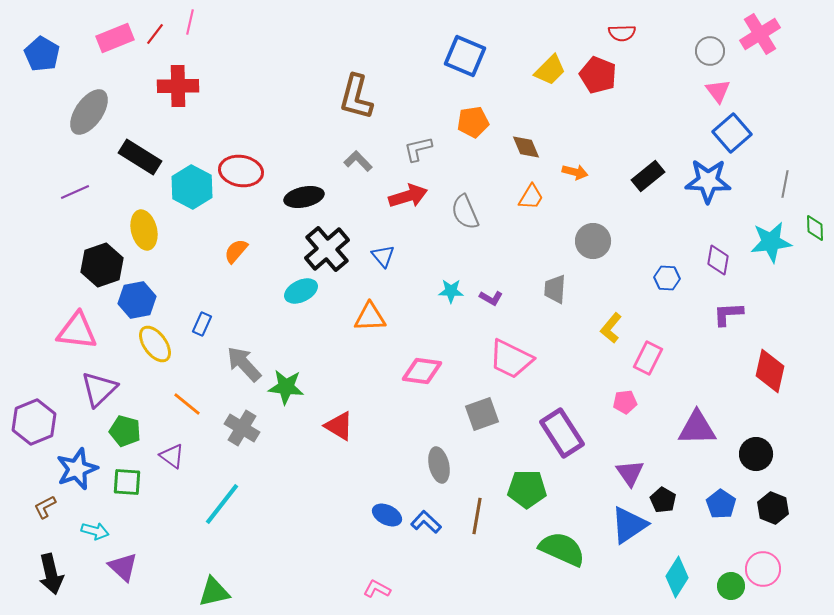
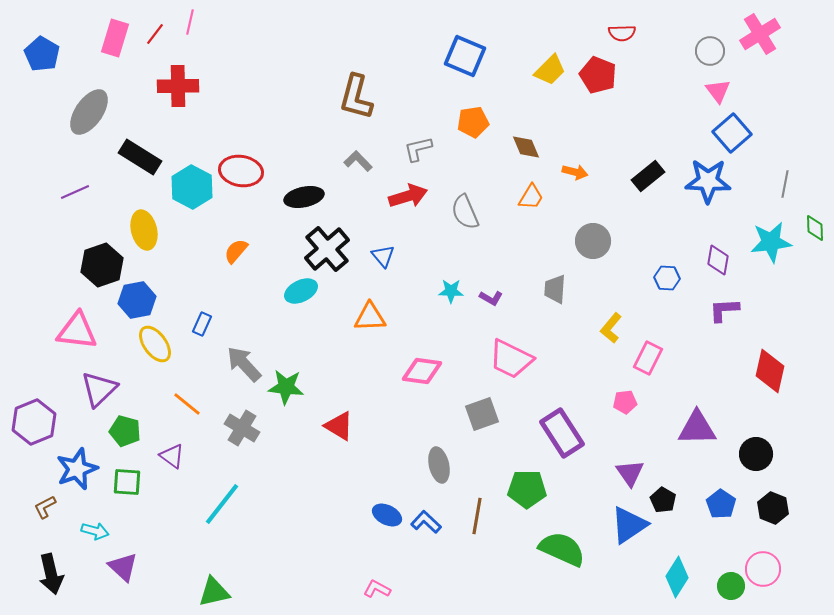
pink rectangle at (115, 38): rotated 51 degrees counterclockwise
purple L-shape at (728, 314): moved 4 px left, 4 px up
